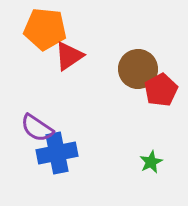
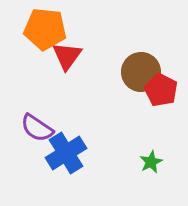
red triangle: moved 2 px left; rotated 20 degrees counterclockwise
brown circle: moved 3 px right, 3 px down
red pentagon: rotated 16 degrees counterclockwise
blue cross: moved 9 px right; rotated 21 degrees counterclockwise
